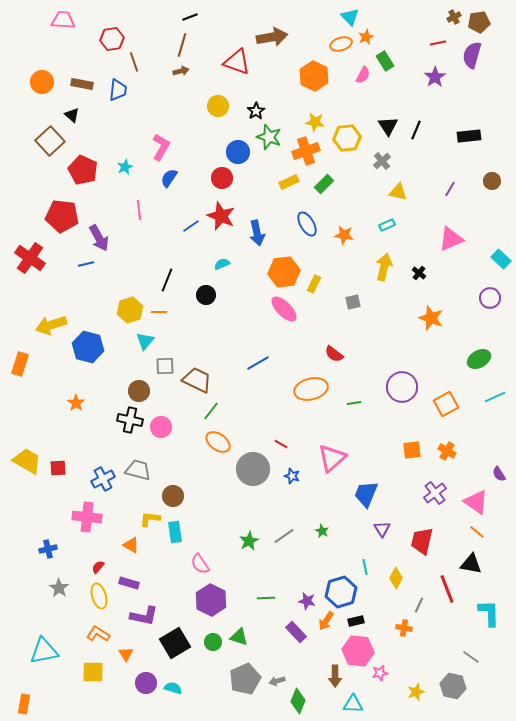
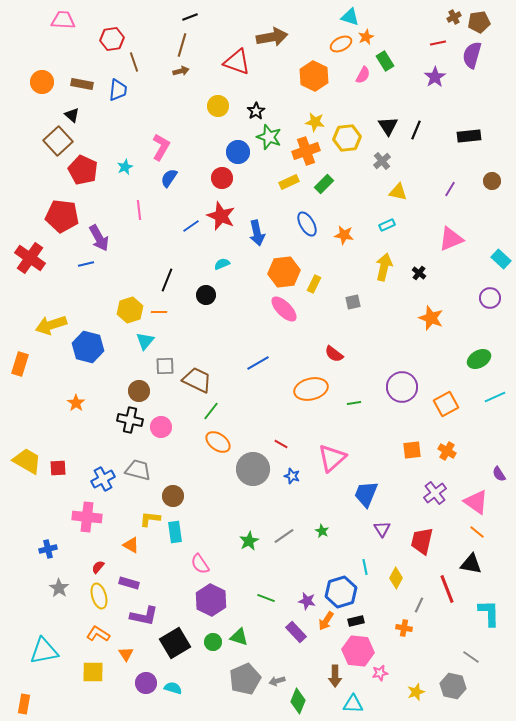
cyan triangle at (350, 17): rotated 30 degrees counterclockwise
orange ellipse at (341, 44): rotated 10 degrees counterclockwise
brown square at (50, 141): moved 8 px right
green line at (266, 598): rotated 24 degrees clockwise
